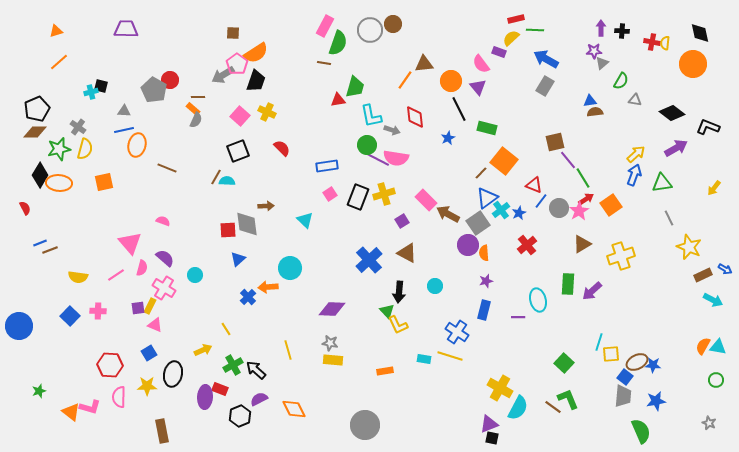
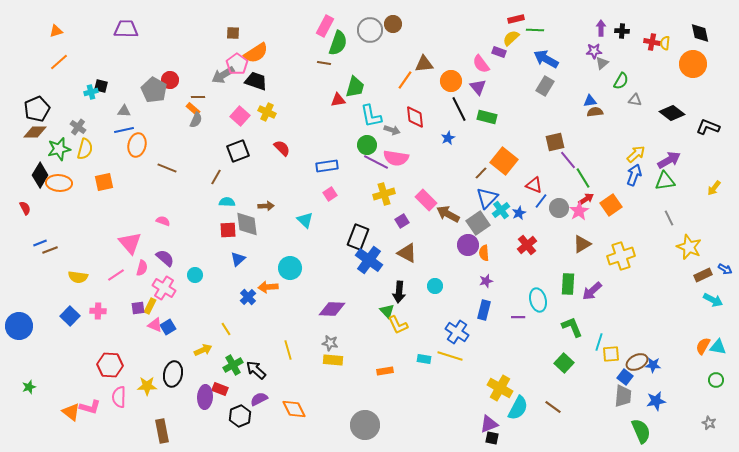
black trapezoid at (256, 81): rotated 90 degrees counterclockwise
green rectangle at (487, 128): moved 11 px up
purple arrow at (676, 148): moved 7 px left, 12 px down
purple line at (377, 159): moved 1 px left, 3 px down
cyan semicircle at (227, 181): moved 21 px down
green triangle at (662, 183): moved 3 px right, 2 px up
black rectangle at (358, 197): moved 40 px down
blue triangle at (487, 198): rotated 10 degrees counterclockwise
blue cross at (369, 260): rotated 12 degrees counterclockwise
blue square at (149, 353): moved 19 px right, 26 px up
green star at (39, 391): moved 10 px left, 4 px up
green L-shape at (568, 399): moved 4 px right, 72 px up
